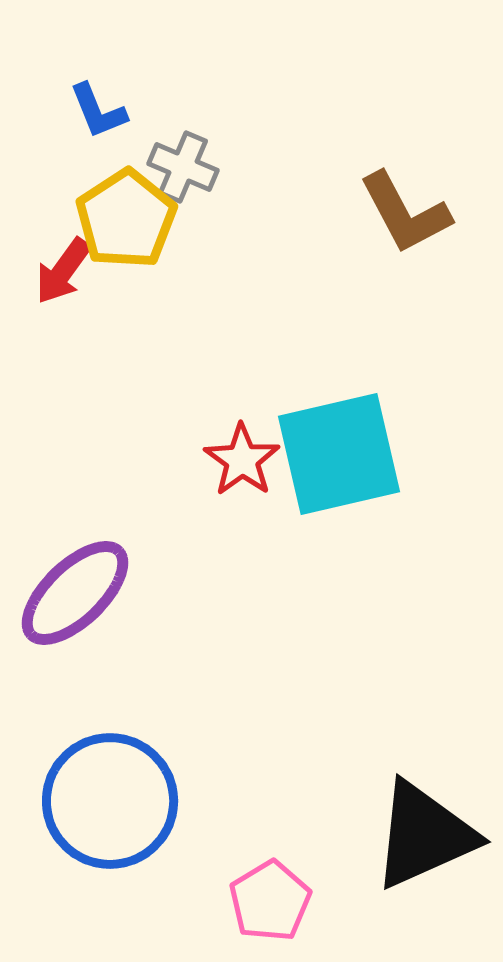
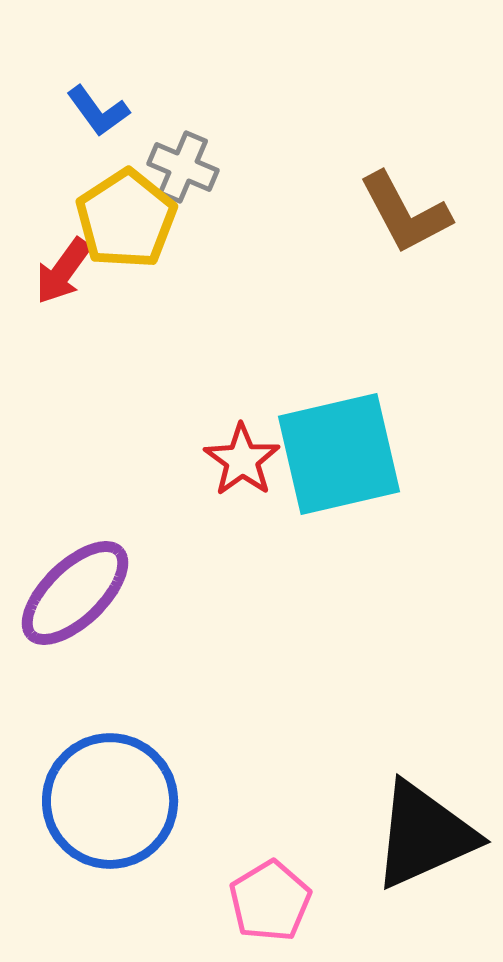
blue L-shape: rotated 14 degrees counterclockwise
